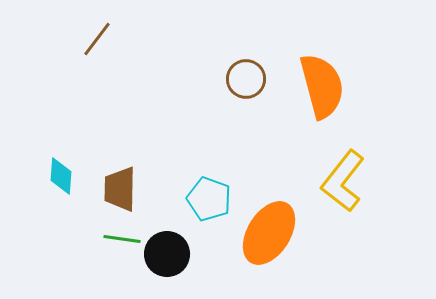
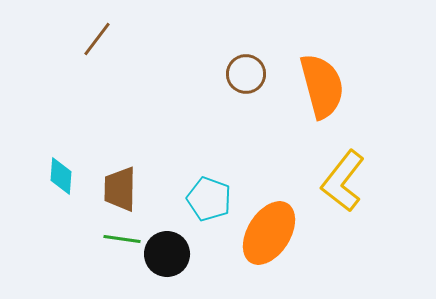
brown circle: moved 5 px up
